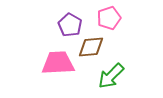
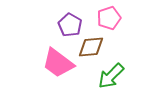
pink trapezoid: rotated 140 degrees counterclockwise
